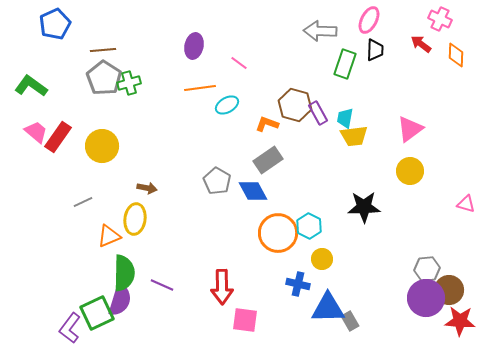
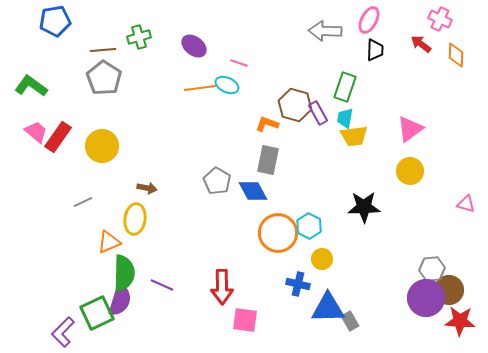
blue pentagon at (55, 24): moved 3 px up; rotated 16 degrees clockwise
gray arrow at (320, 31): moved 5 px right
purple ellipse at (194, 46): rotated 65 degrees counterclockwise
pink line at (239, 63): rotated 18 degrees counterclockwise
green rectangle at (345, 64): moved 23 px down
green cross at (129, 83): moved 10 px right, 46 px up
cyan ellipse at (227, 105): moved 20 px up; rotated 55 degrees clockwise
gray rectangle at (268, 160): rotated 44 degrees counterclockwise
orange triangle at (109, 236): moved 6 px down
gray hexagon at (427, 269): moved 5 px right
purple L-shape at (70, 328): moved 7 px left, 4 px down; rotated 8 degrees clockwise
